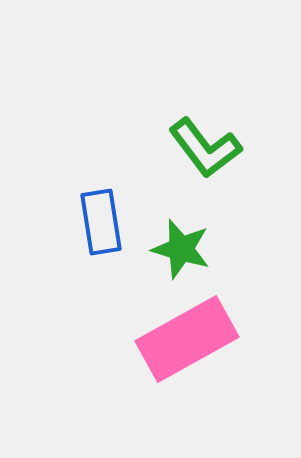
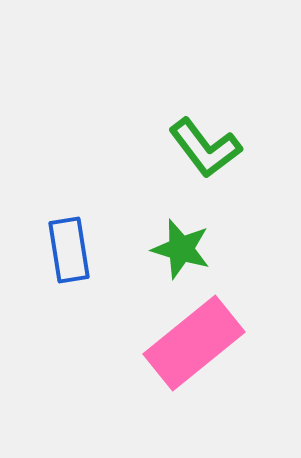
blue rectangle: moved 32 px left, 28 px down
pink rectangle: moved 7 px right, 4 px down; rotated 10 degrees counterclockwise
